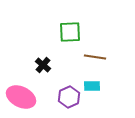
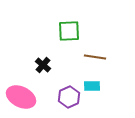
green square: moved 1 px left, 1 px up
